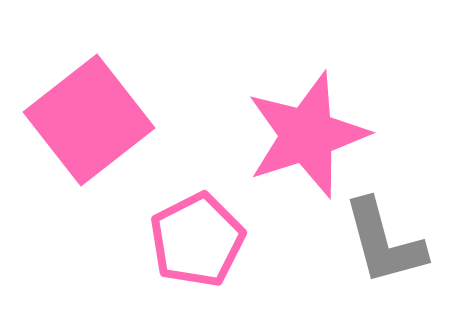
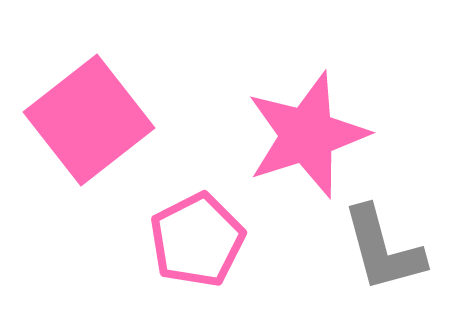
gray L-shape: moved 1 px left, 7 px down
